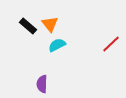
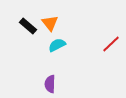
orange triangle: moved 1 px up
purple semicircle: moved 8 px right
